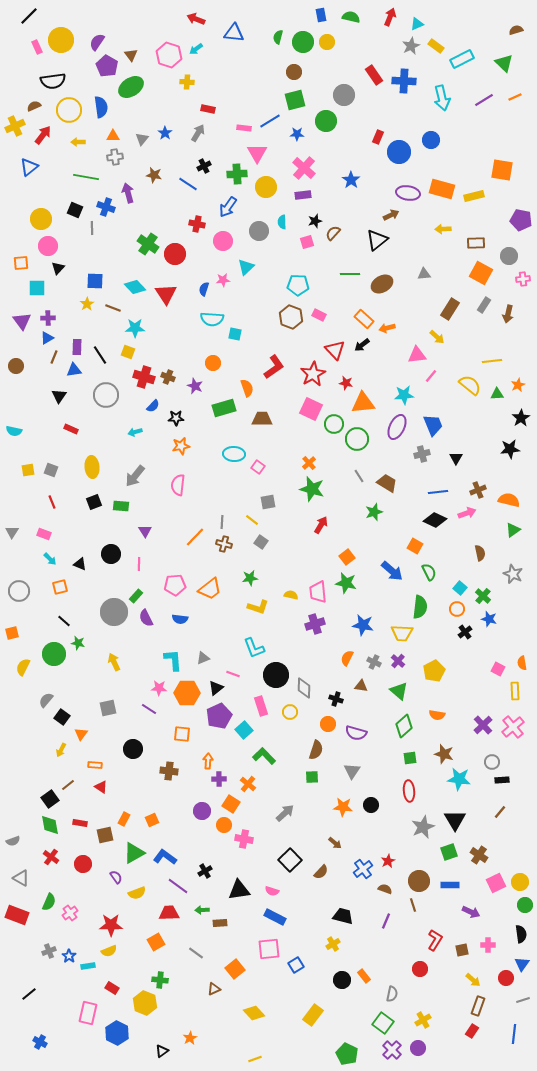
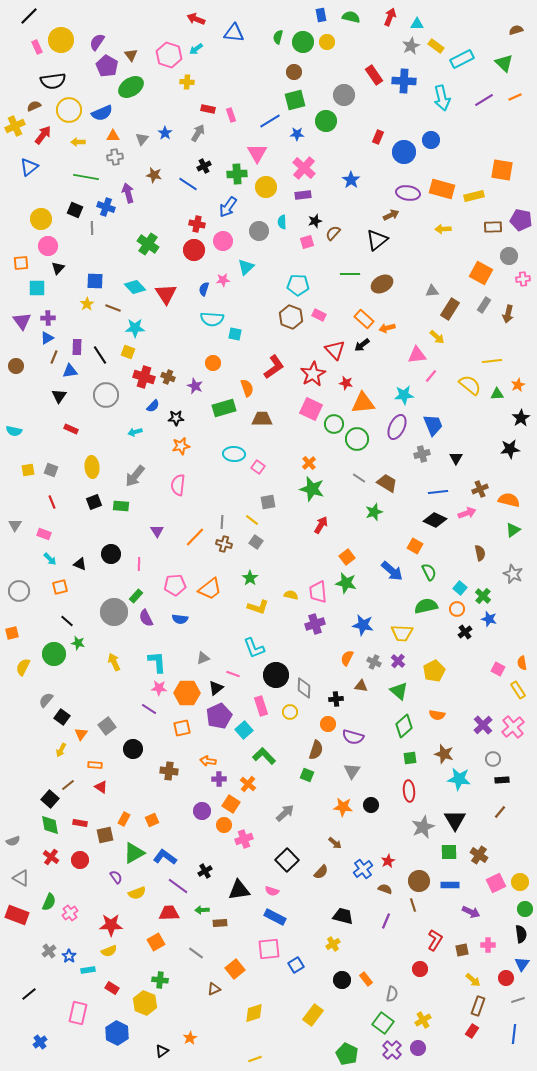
cyan triangle at (417, 24): rotated 24 degrees clockwise
blue semicircle at (101, 107): moved 1 px right, 6 px down; rotated 75 degrees clockwise
pink rectangle at (244, 128): moved 13 px left, 13 px up; rotated 64 degrees clockwise
blue circle at (399, 152): moved 5 px right
brown rectangle at (476, 243): moved 17 px right, 16 px up
red circle at (175, 254): moved 19 px right, 4 px up
gray triangle at (424, 274): moved 8 px right, 17 px down
blue triangle at (74, 370): moved 4 px left, 1 px down
gray line at (359, 476): moved 2 px down; rotated 24 degrees counterclockwise
brown cross at (478, 490): moved 2 px right, 1 px up
purple triangle at (145, 531): moved 12 px right
gray triangle at (12, 532): moved 3 px right, 7 px up
gray square at (261, 542): moved 5 px left
green star at (250, 578): rotated 28 degrees counterclockwise
green semicircle at (420, 607): moved 6 px right, 1 px up; rotated 110 degrees counterclockwise
black line at (64, 621): moved 3 px right
cyan L-shape at (173, 660): moved 16 px left, 2 px down
yellow rectangle at (515, 691): moved 3 px right, 1 px up; rotated 30 degrees counterclockwise
black cross at (336, 699): rotated 24 degrees counterclockwise
gray square at (108, 708): moved 1 px left, 18 px down; rotated 24 degrees counterclockwise
purple semicircle at (356, 733): moved 3 px left, 4 px down
orange square at (182, 734): moved 6 px up; rotated 18 degrees counterclockwise
orange arrow at (208, 761): rotated 84 degrees counterclockwise
gray circle at (492, 762): moved 1 px right, 3 px up
green square at (312, 777): moved 5 px left, 2 px up; rotated 24 degrees clockwise
black square at (50, 799): rotated 12 degrees counterclockwise
pink cross at (244, 839): rotated 30 degrees counterclockwise
green square at (449, 852): rotated 18 degrees clockwise
black square at (290, 860): moved 3 px left
red circle at (83, 864): moved 3 px left, 4 px up
green circle at (525, 905): moved 4 px down
gray cross at (49, 951): rotated 16 degrees counterclockwise
cyan rectangle at (88, 966): moved 4 px down
orange rectangle at (364, 976): moved 2 px right, 3 px down
gray line at (523, 1000): moved 5 px left
pink rectangle at (88, 1013): moved 10 px left
yellow diamond at (254, 1013): rotated 65 degrees counterclockwise
blue cross at (40, 1042): rotated 24 degrees clockwise
